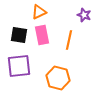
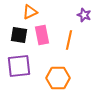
orange triangle: moved 9 px left
orange hexagon: rotated 15 degrees counterclockwise
